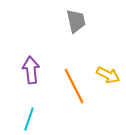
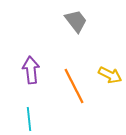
gray trapezoid: rotated 25 degrees counterclockwise
yellow arrow: moved 2 px right
cyan line: rotated 25 degrees counterclockwise
